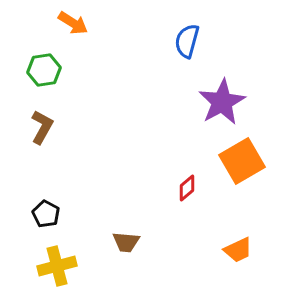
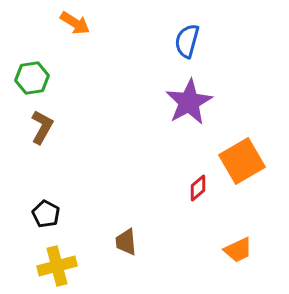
orange arrow: moved 2 px right
green hexagon: moved 12 px left, 8 px down
purple star: moved 33 px left
red diamond: moved 11 px right
brown trapezoid: rotated 80 degrees clockwise
